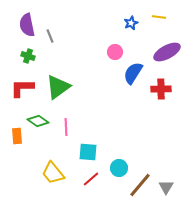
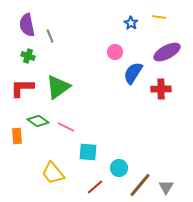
blue star: rotated 16 degrees counterclockwise
pink line: rotated 60 degrees counterclockwise
red line: moved 4 px right, 8 px down
